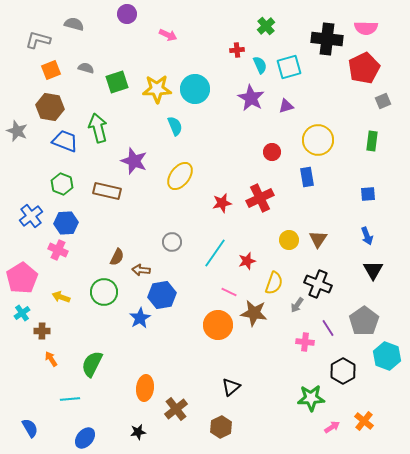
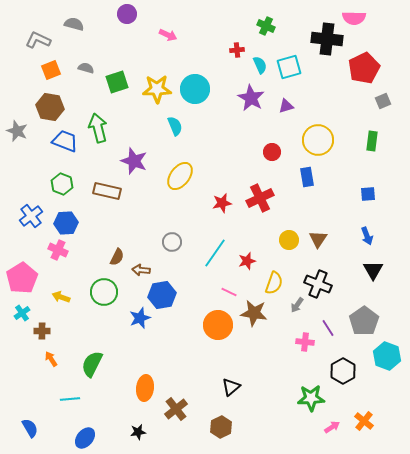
green cross at (266, 26): rotated 24 degrees counterclockwise
pink semicircle at (366, 28): moved 12 px left, 10 px up
gray L-shape at (38, 40): rotated 10 degrees clockwise
blue star at (140, 318): rotated 10 degrees clockwise
